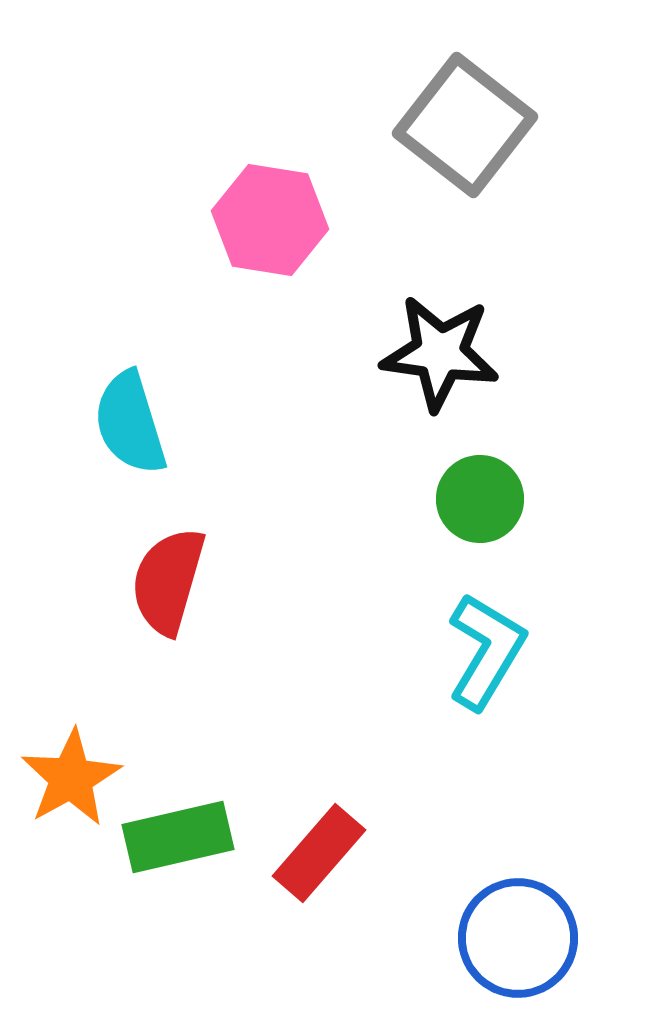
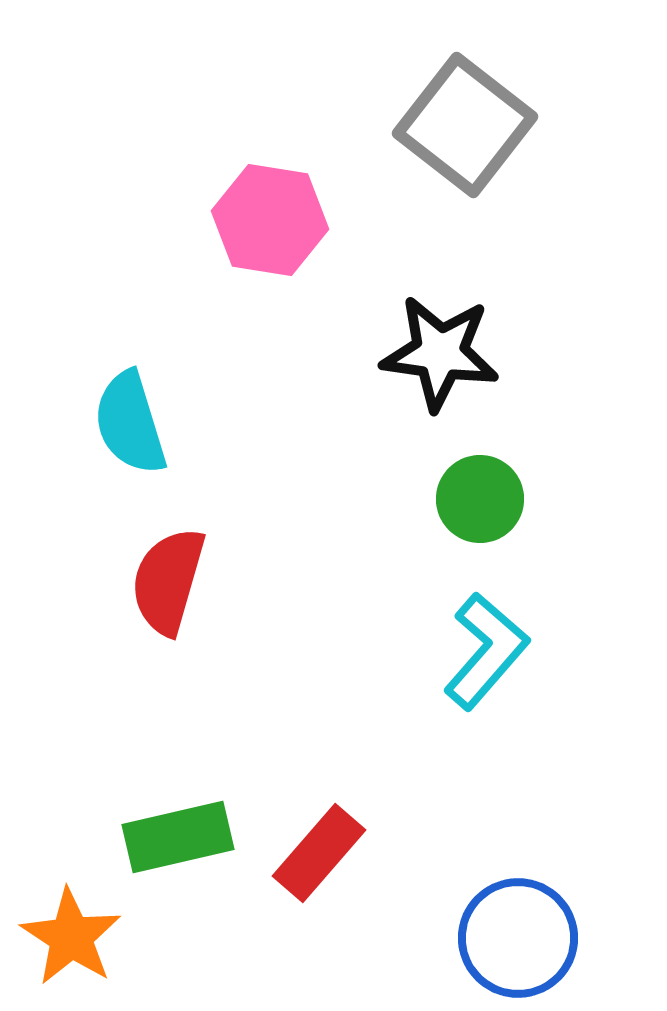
cyan L-shape: rotated 10 degrees clockwise
orange star: moved 159 px down; rotated 10 degrees counterclockwise
